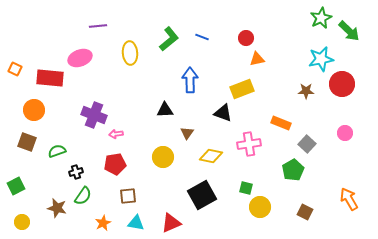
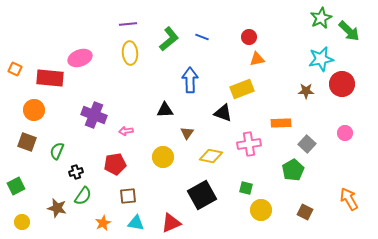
purple line at (98, 26): moved 30 px right, 2 px up
red circle at (246, 38): moved 3 px right, 1 px up
orange rectangle at (281, 123): rotated 24 degrees counterclockwise
pink arrow at (116, 134): moved 10 px right, 3 px up
green semicircle at (57, 151): rotated 48 degrees counterclockwise
yellow circle at (260, 207): moved 1 px right, 3 px down
